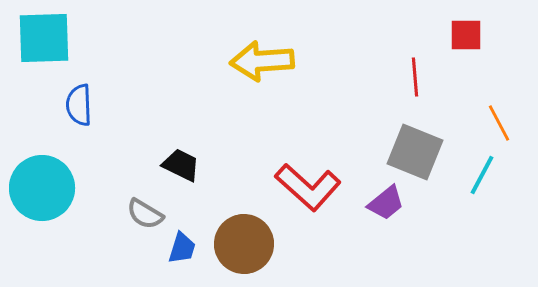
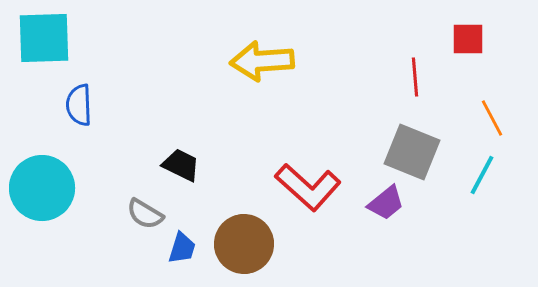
red square: moved 2 px right, 4 px down
orange line: moved 7 px left, 5 px up
gray square: moved 3 px left
